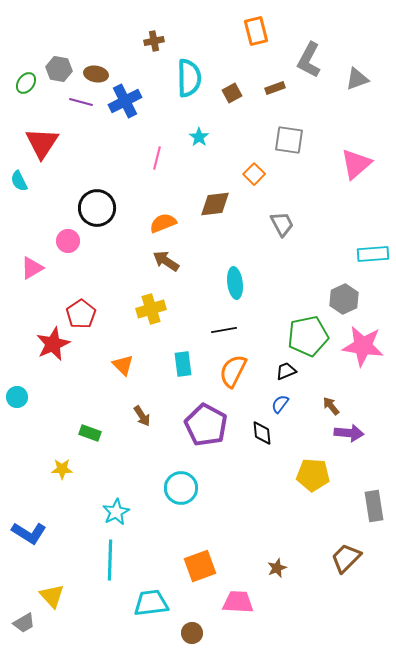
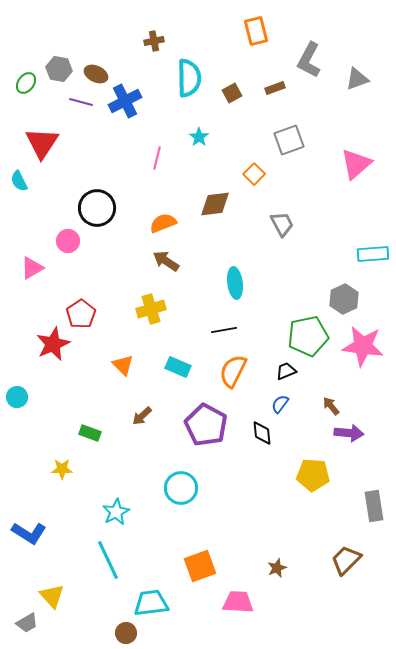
brown ellipse at (96, 74): rotated 15 degrees clockwise
gray square at (289, 140): rotated 28 degrees counterclockwise
cyan rectangle at (183, 364): moved 5 px left, 3 px down; rotated 60 degrees counterclockwise
brown arrow at (142, 416): rotated 80 degrees clockwise
brown trapezoid at (346, 558): moved 2 px down
cyan line at (110, 560): moved 2 px left; rotated 27 degrees counterclockwise
gray trapezoid at (24, 623): moved 3 px right
brown circle at (192, 633): moved 66 px left
